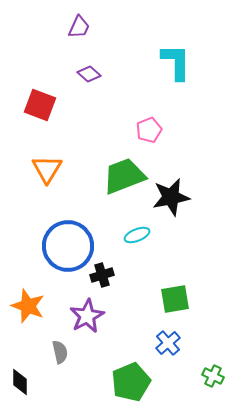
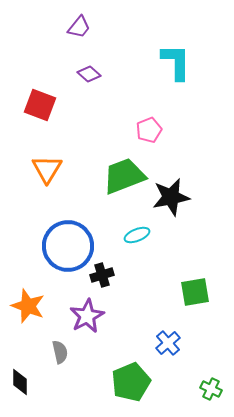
purple trapezoid: rotated 15 degrees clockwise
green square: moved 20 px right, 7 px up
green cross: moved 2 px left, 13 px down
